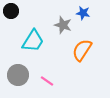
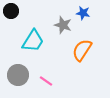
pink line: moved 1 px left
